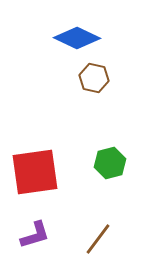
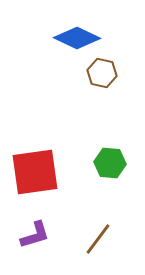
brown hexagon: moved 8 px right, 5 px up
green hexagon: rotated 20 degrees clockwise
